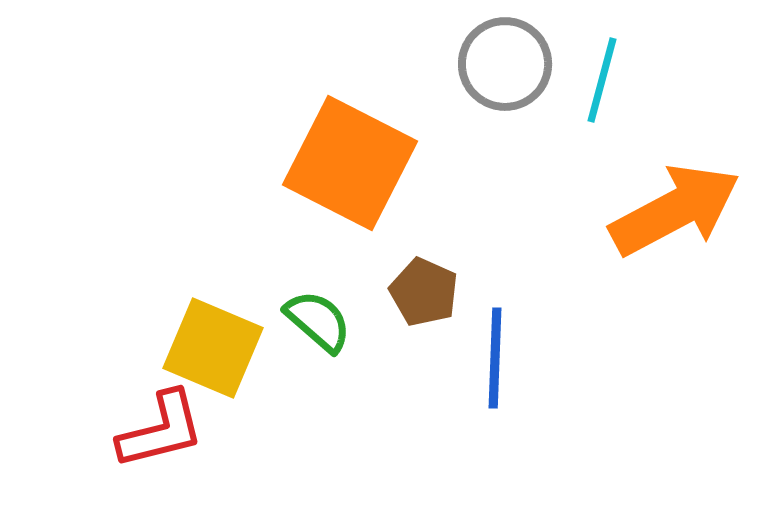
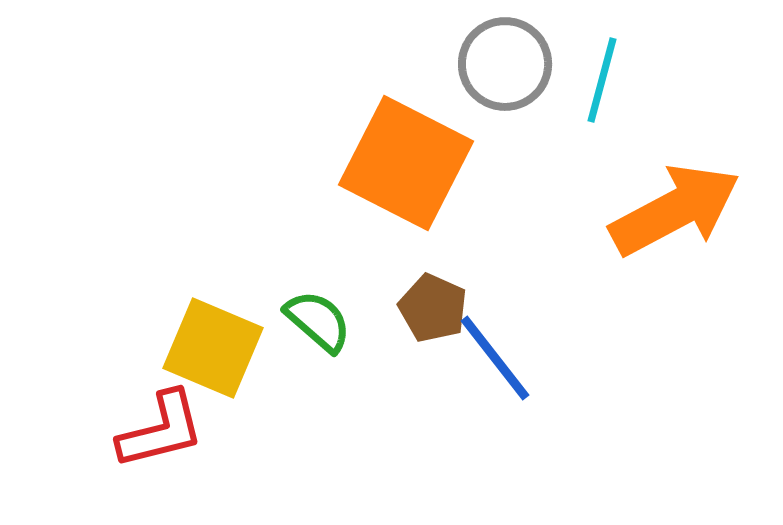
orange square: moved 56 px right
brown pentagon: moved 9 px right, 16 px down
blue line: rotated 40 degrees counterclockwise
